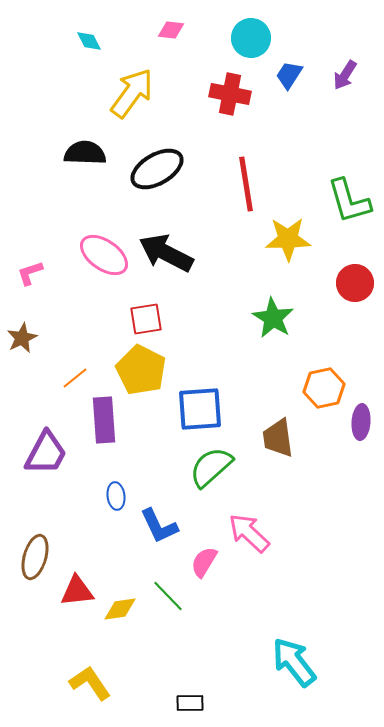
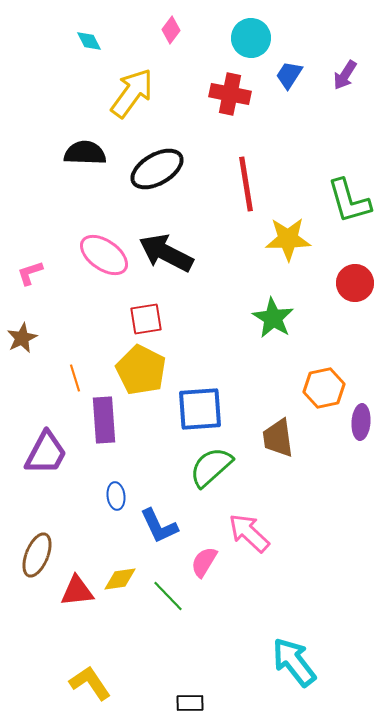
pink diamond: rotated 60 degrees counterclockwise
orange line: rotated 68 degrees counterclockwise
brown ellipse: moved 2 px right, 2 px up; rotated 6 degrees clockwise
yellow diamond: moved 30 px up
